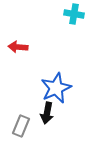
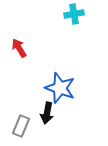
cyan cross: rotated 18 degrees counterclockwise
red arrow: moved 1 px right, 1 px down; rotated 54 degrees clockwise
blue star: moved 4 px right; rotated 28 degrees counterclockwise
